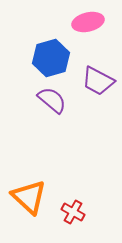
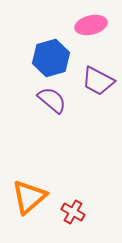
pink ellipse: moved 3 px right, 3 px down
orange triangle: rotated 36 degrees clockwise
